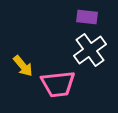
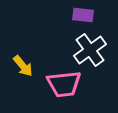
purple rectangle: moved 4 px left, 2 px up
pink trapezoid: moved 6 px right
